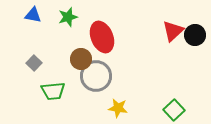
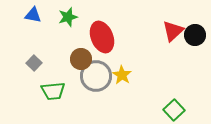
yellow star: moved 4 px right, 33 px up; rotated 24 degrees clockwise
